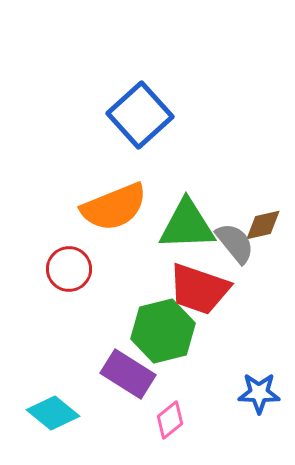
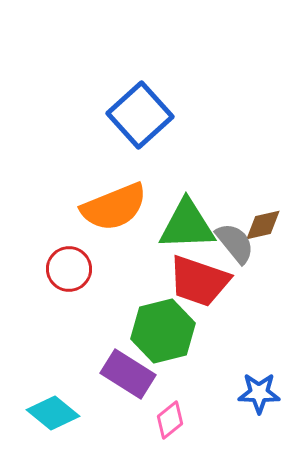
red trapezoid: moved 8 px up
